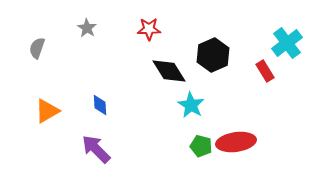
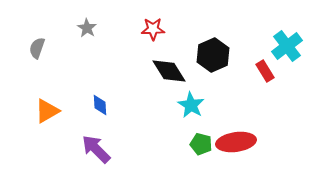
red star: moved 4 px right
cyan cross: moved 3 px down
green pentagon: moved 2 px up
